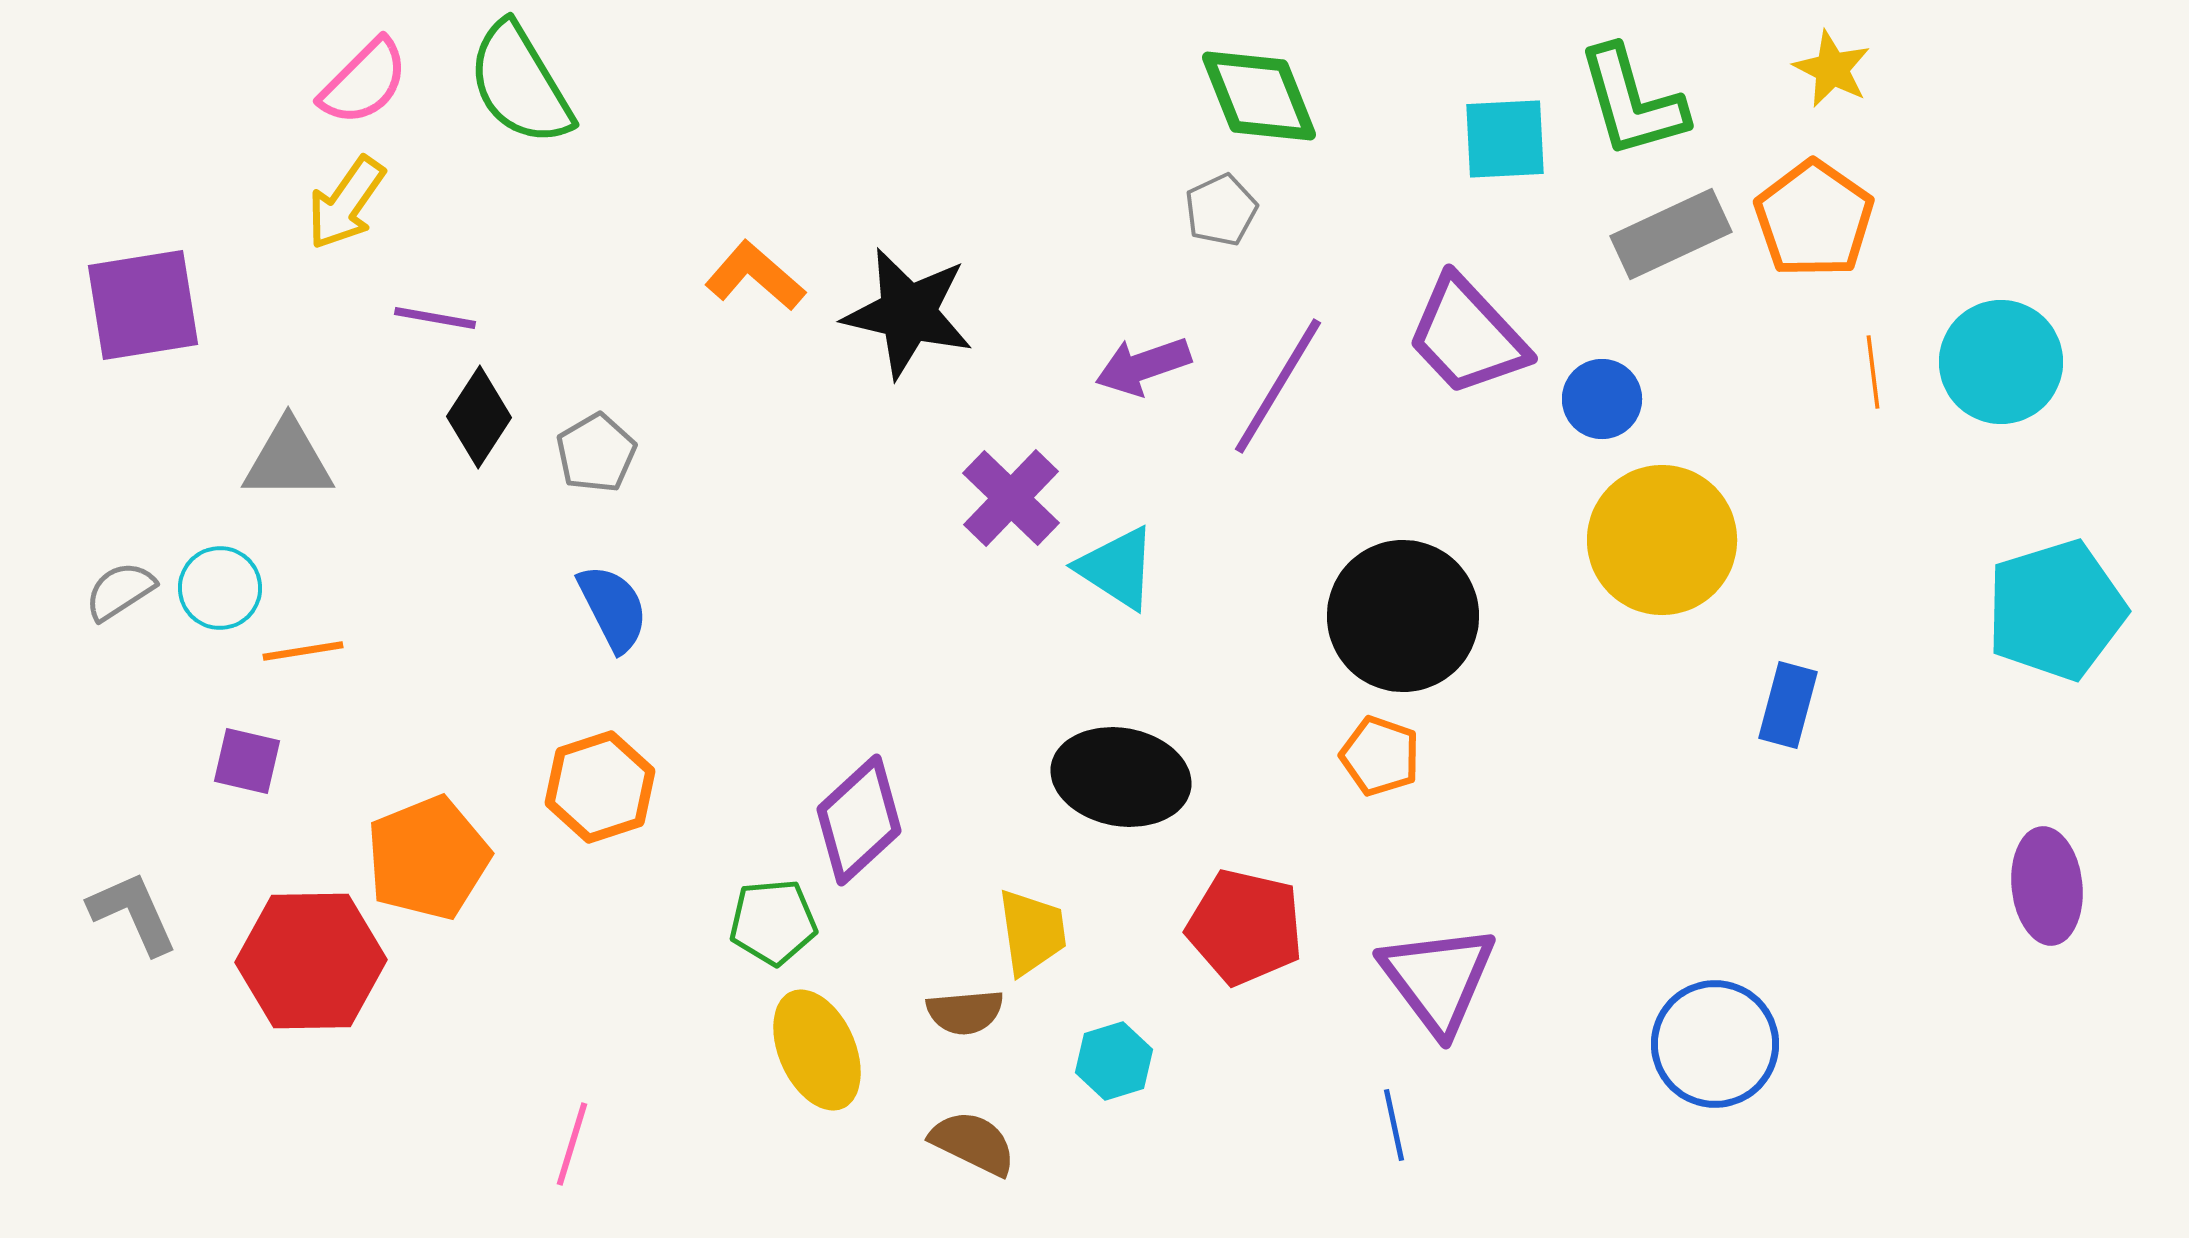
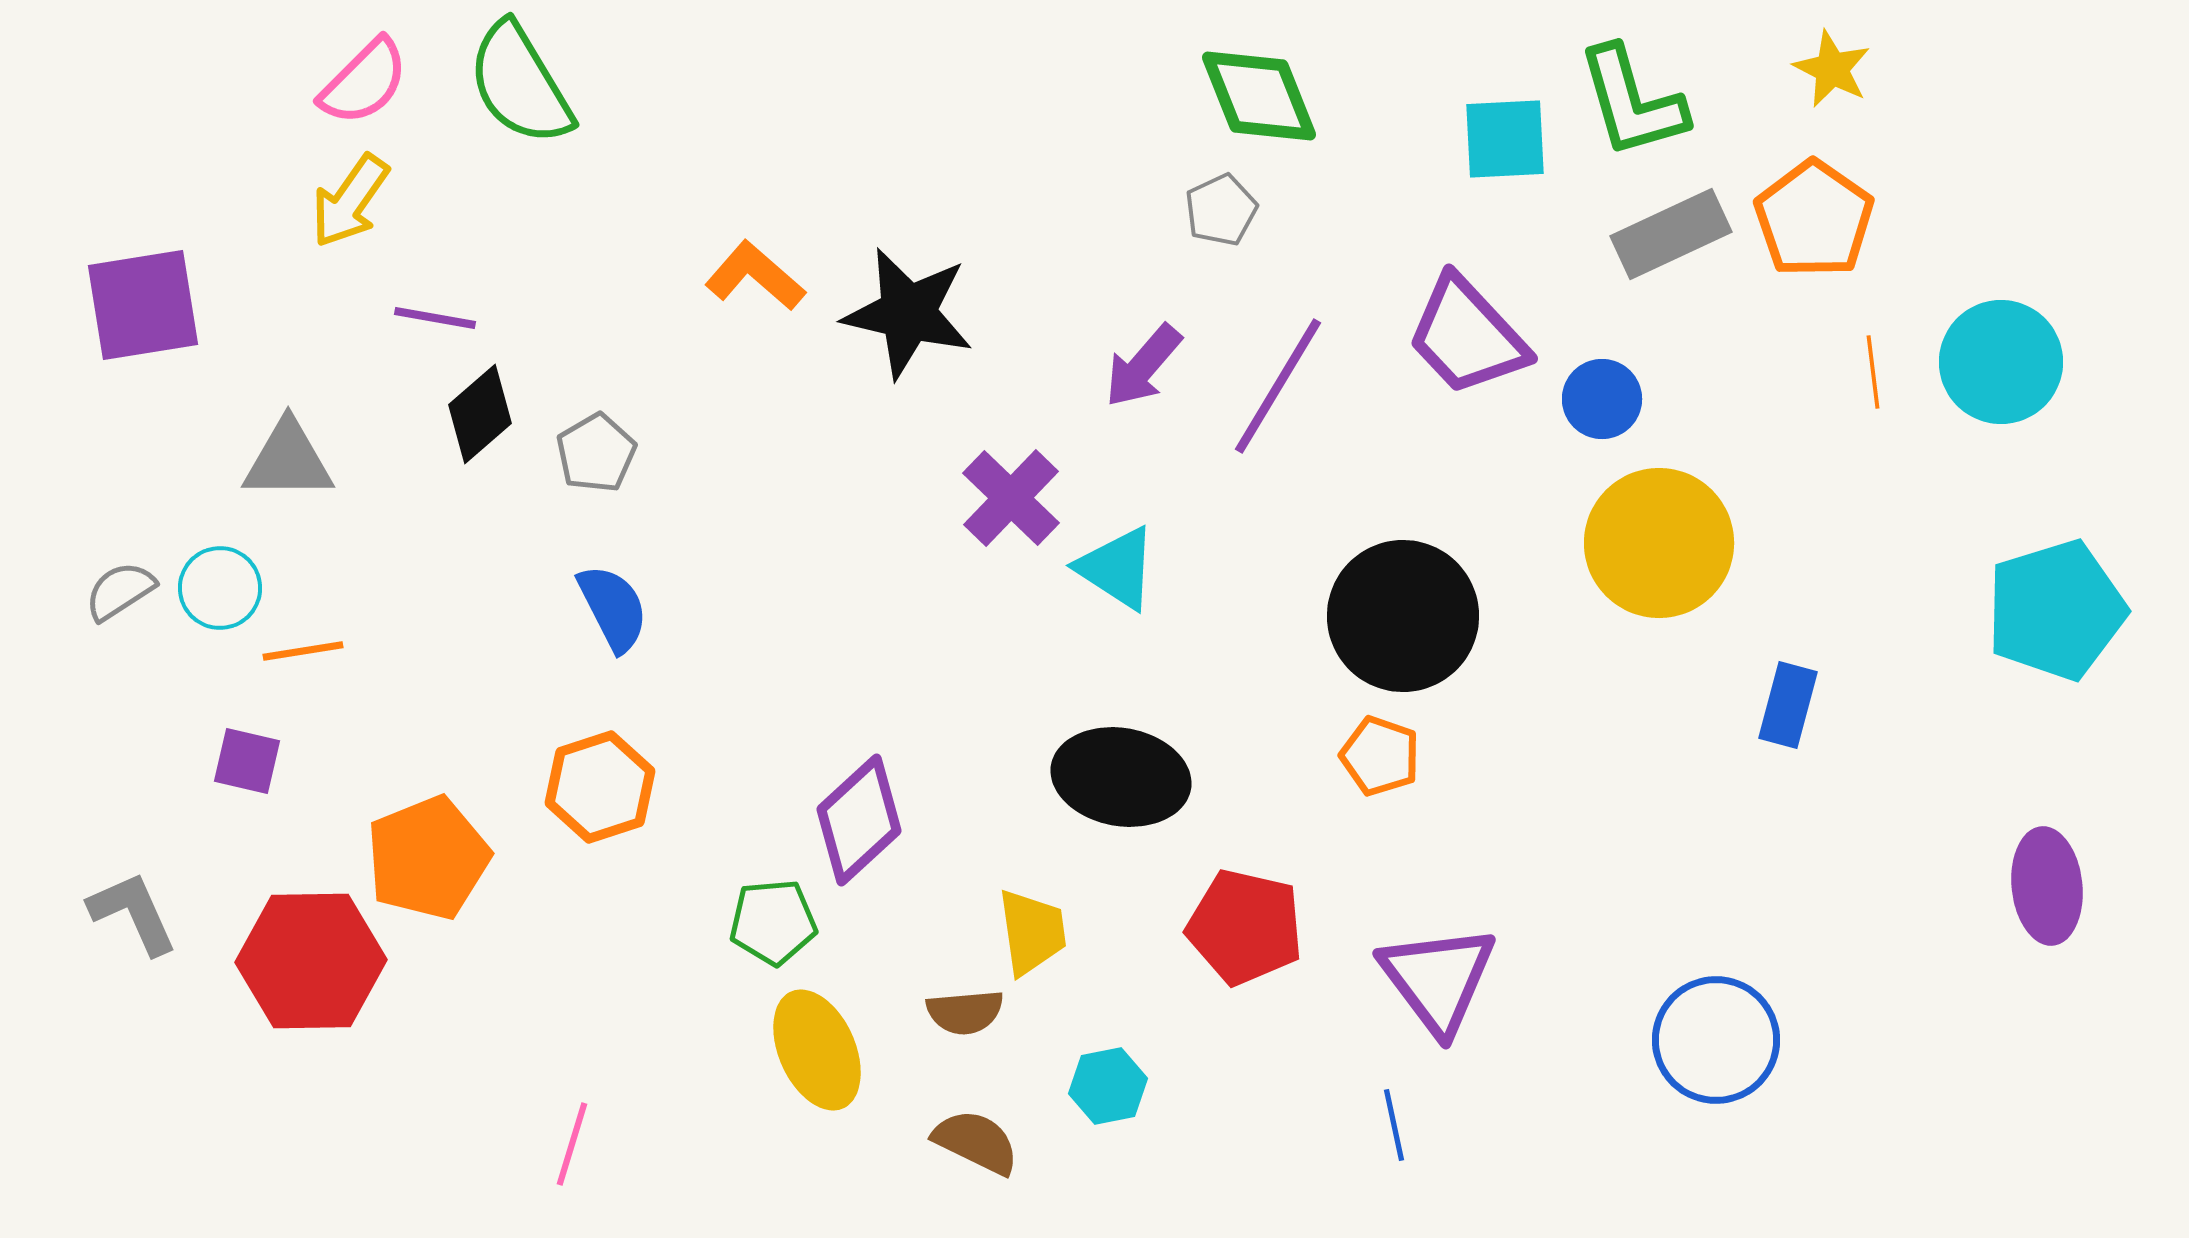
yellow arrow at (346, 203): moved 4 px right, 2 px up
purple arrow at (1143, 366): rotated 30 degrees counterclockwise
black diamond at (479, 417): moved 1 px right, 3 px up; rotated 16 degrees clockwise
yellow circle at (1662, 540): moved 3 px left, 3 px down
blue circle at (1715, 1044): moved 1 px right, 4 px up
cyan hexagon at (1114, 1061): moved 6 px left, 25 px down; rotated 6 degrees clockwise
brown semicircle at (973, 1143): moved 3 px right, 1 px up
